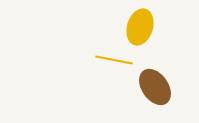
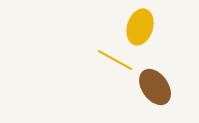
yellow line: moved 1 px right; rotated 18 degrees clockwise
